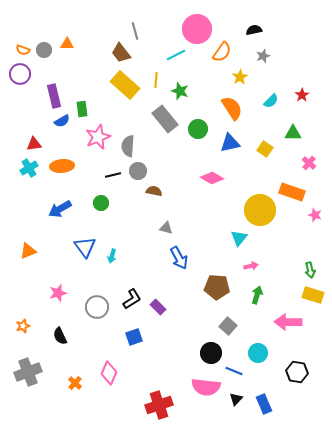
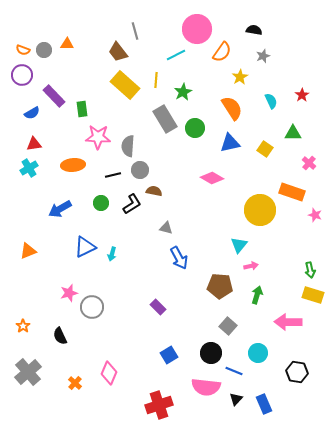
black semicircle at (254, 30): rotated 21 degrees clockwise
brown trapezoid at (121, 53): moved 3 px left, 1 px up
purple circle at (20, 74): moved 2 px right, 1 px down
green star at (180, 91): moved 3 px right, 1 px down; rotated 24 degrees clockwise
purple rectangle at (54, 96): rotated 30 degrees counterclockwise
cyan semicircle at (271, 101): rotated 70 degrees counterclockwise
gray rectangle at (165, 119): rotated 8 degrees clockwise
blue semicircle at (62, 121): moved 30 px left, 8 px up
green circle at (198, 129): moved 3 px left, 1 px up
pink star at (98, 137): rotated 25 degrees clockwise
orange ellipse at (62, 166): moved 11 px right, 1 px up
gray circle at (138, 171): moved 2 px right, 1 px up
cyan triangle at (239, 238): moved 7 px down
blue triangle at (85, 247): rotated 40 degrees clockwise
cyan arrow at (112, 256): moved 2 px up
brown pentagon at (217, 287): moved 3 px right, 1 px up
pink star at (58, 293): moved 11 px right
black L-shape at (132, 299): moved 95 px up
gray circle at (97, 307): moved 5 px left
orange star at (23, 326): rotated 16 degrees counterclockwise
blue square at (134, 337): moved 35 px right, 18 px down; rotated 12 degrees counterclockwise
gray cross at (28, 372): rotated 20 degrees counterclockwise
